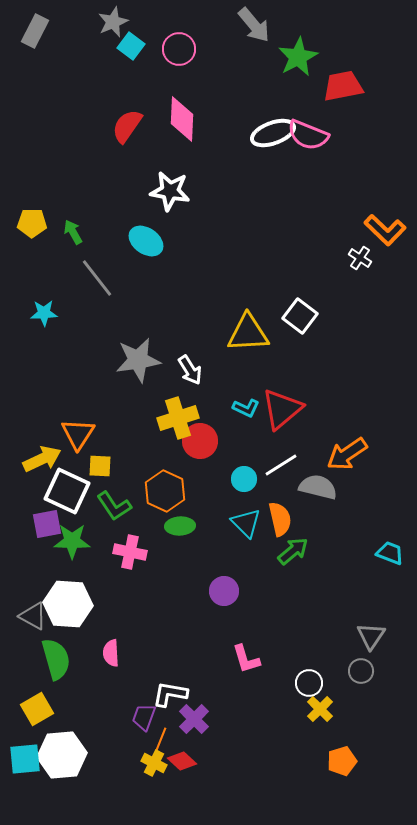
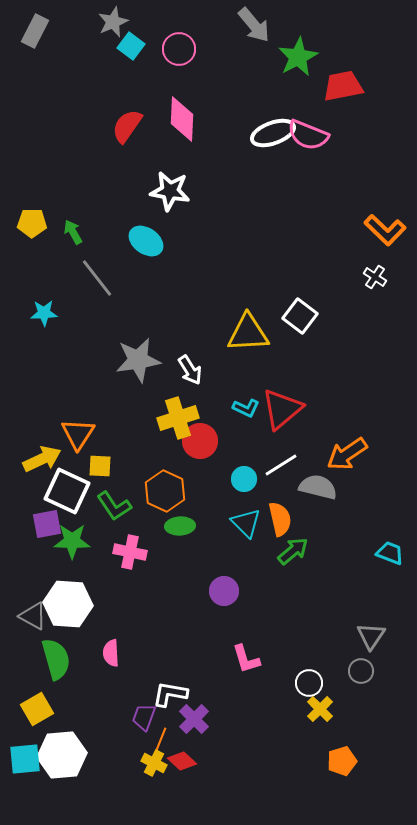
white cross at (360, 258): moved 15 px right, 19 px down
